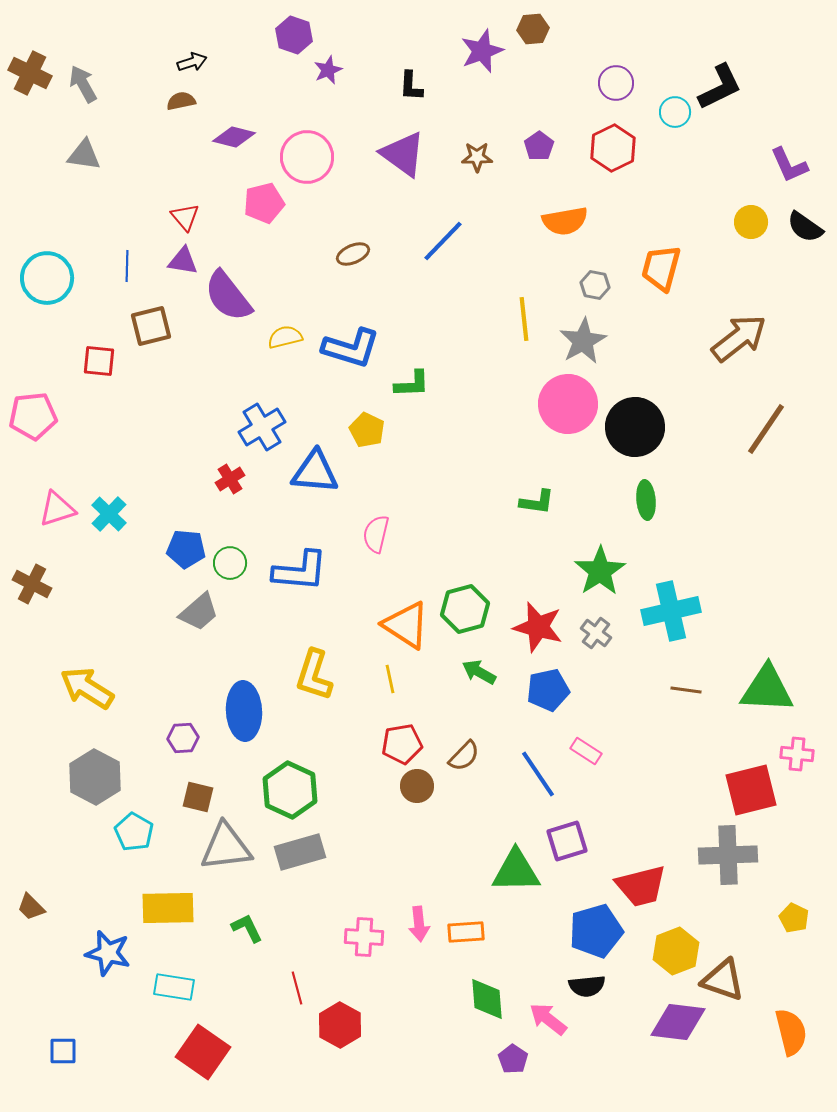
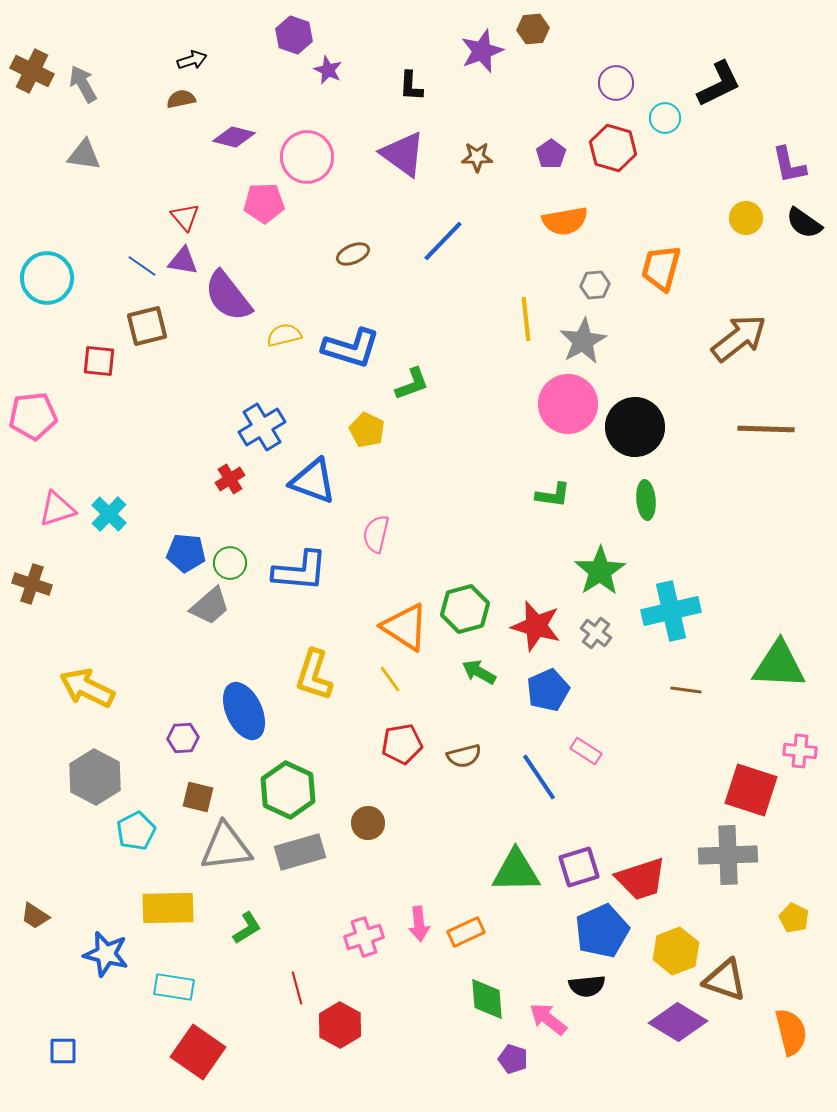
black arrow at (192, 62): moved 2 px up
purple star at (328, 70): rotated 24 degrees counterclockwise
brown cross at (30, 73): moved 2 px right, 2 px up
black L-shape at (720, 87): moved 1 px left, 3 px up
brown semicircle at (181, 101): moved 2 px up
cyan circle at (675, 112): moved 10 px left, 6 px down
purple pentagon at (539, 146): moved 12 px right, 8 px down
red hexagon at (613, 148): rotated 18 degrees counterclockwise
purple L-shape at (789, 165): rotated 12 degrees clockwise
pink pentagon at (264, 203): rotated 12 degrees clockwise
yellow circle at (751, 222): moved 5 px left, 4 px up
black semicircle at (805, 227): moved 1 px left, 4 px up
blue line at (127, 266): moved 15 px right; rotated 56 degrees counterclockwise
gray hexagon at (595, 285): rotated 16 degrees counterclockwise
yellow line at (524, 319): moved 2 px right
brown square at (151, 326): moved 4 px left
yellow semicircle at (285, 337): moved 1 px left, 2 px up
green L-shape at (412, 384): rotated 18 degrees counterclockwise
brown line at (766, 429): rotated 58 degrees clockwise
blue triangle at (315, 472): moved 2 px left, 9 px down; rotated 15 degrees clockwise
green L-shape at (537, 502): moved 16 px right, 7 px up
blue pentagon at (186, 549): moved 4 px down
brown cross at (32, 584): rotated 9 degrees counterclockwise
gray trapezoid at (199, 612): moved 11 px right, 6 px up
orange triangle at (406, 625): moved 1 px left, 2 px down
red star at (538, 627): moved 2 px left, 1 px up
yellow line at (390, 679): rotated 24 degrees counterclockwise
yellow arrow at (87, 688): rotated 6 degrees counterclockwise
green triangle at (767, 689): moved 12 px right, 24 px up
blue pentagon at (548, 690): rotated 12 degrees counterclockwise
blue ellipse at (244, 711): rotated 22 degrees counterclockwise
pink cross at (797, 754): moved 3 px right, 3 px up
brown semicircle at (464, 756): rotated 32 degrees clockwise
blue line at (538, 774): moved 1 px right, 3 px down
brown circle at (417, 786): moved 49 px left, 37 px down
green hexagon at (290, 790): moved 2 px left
red square at (751, 790): rotated 32 degrees clockwise
cyan pentagon at (134, 832): moved 2 px right, 1 px up; rotated 15 degrees clockwise
purple square at (567, 841): moved 12 px right, 26 px down
red trapezoid at (641, 886): moved 7 px up; rotated 4 degrees counterclockwise
brown trapezoid at (31, 907): moved 4 px right, 9 px down; rotated 12 degrees counterclockwise
green L-shape at (247, 928): rotated 84 degrees clockwise
blue pentagon at (596, 931): moved 6 px right; rotated 8 degrees counterclockwise
orange rectangle at (466, 932): rotated 21 degrees counterclockwise
pink cross at (364, 937): rotated 21 degrees counterclockwise
blue star at (108, 953): moved 2 px left, 1 px down
brown triangle at (723, 980): moved 2 px right
purple diamond at (678, 1022): rotated 24 degrees clockwise
red square at (203, 1052): moved 5 px left
purple pentagon at (513, 1059): rotated 16 degrees counterclockwise
